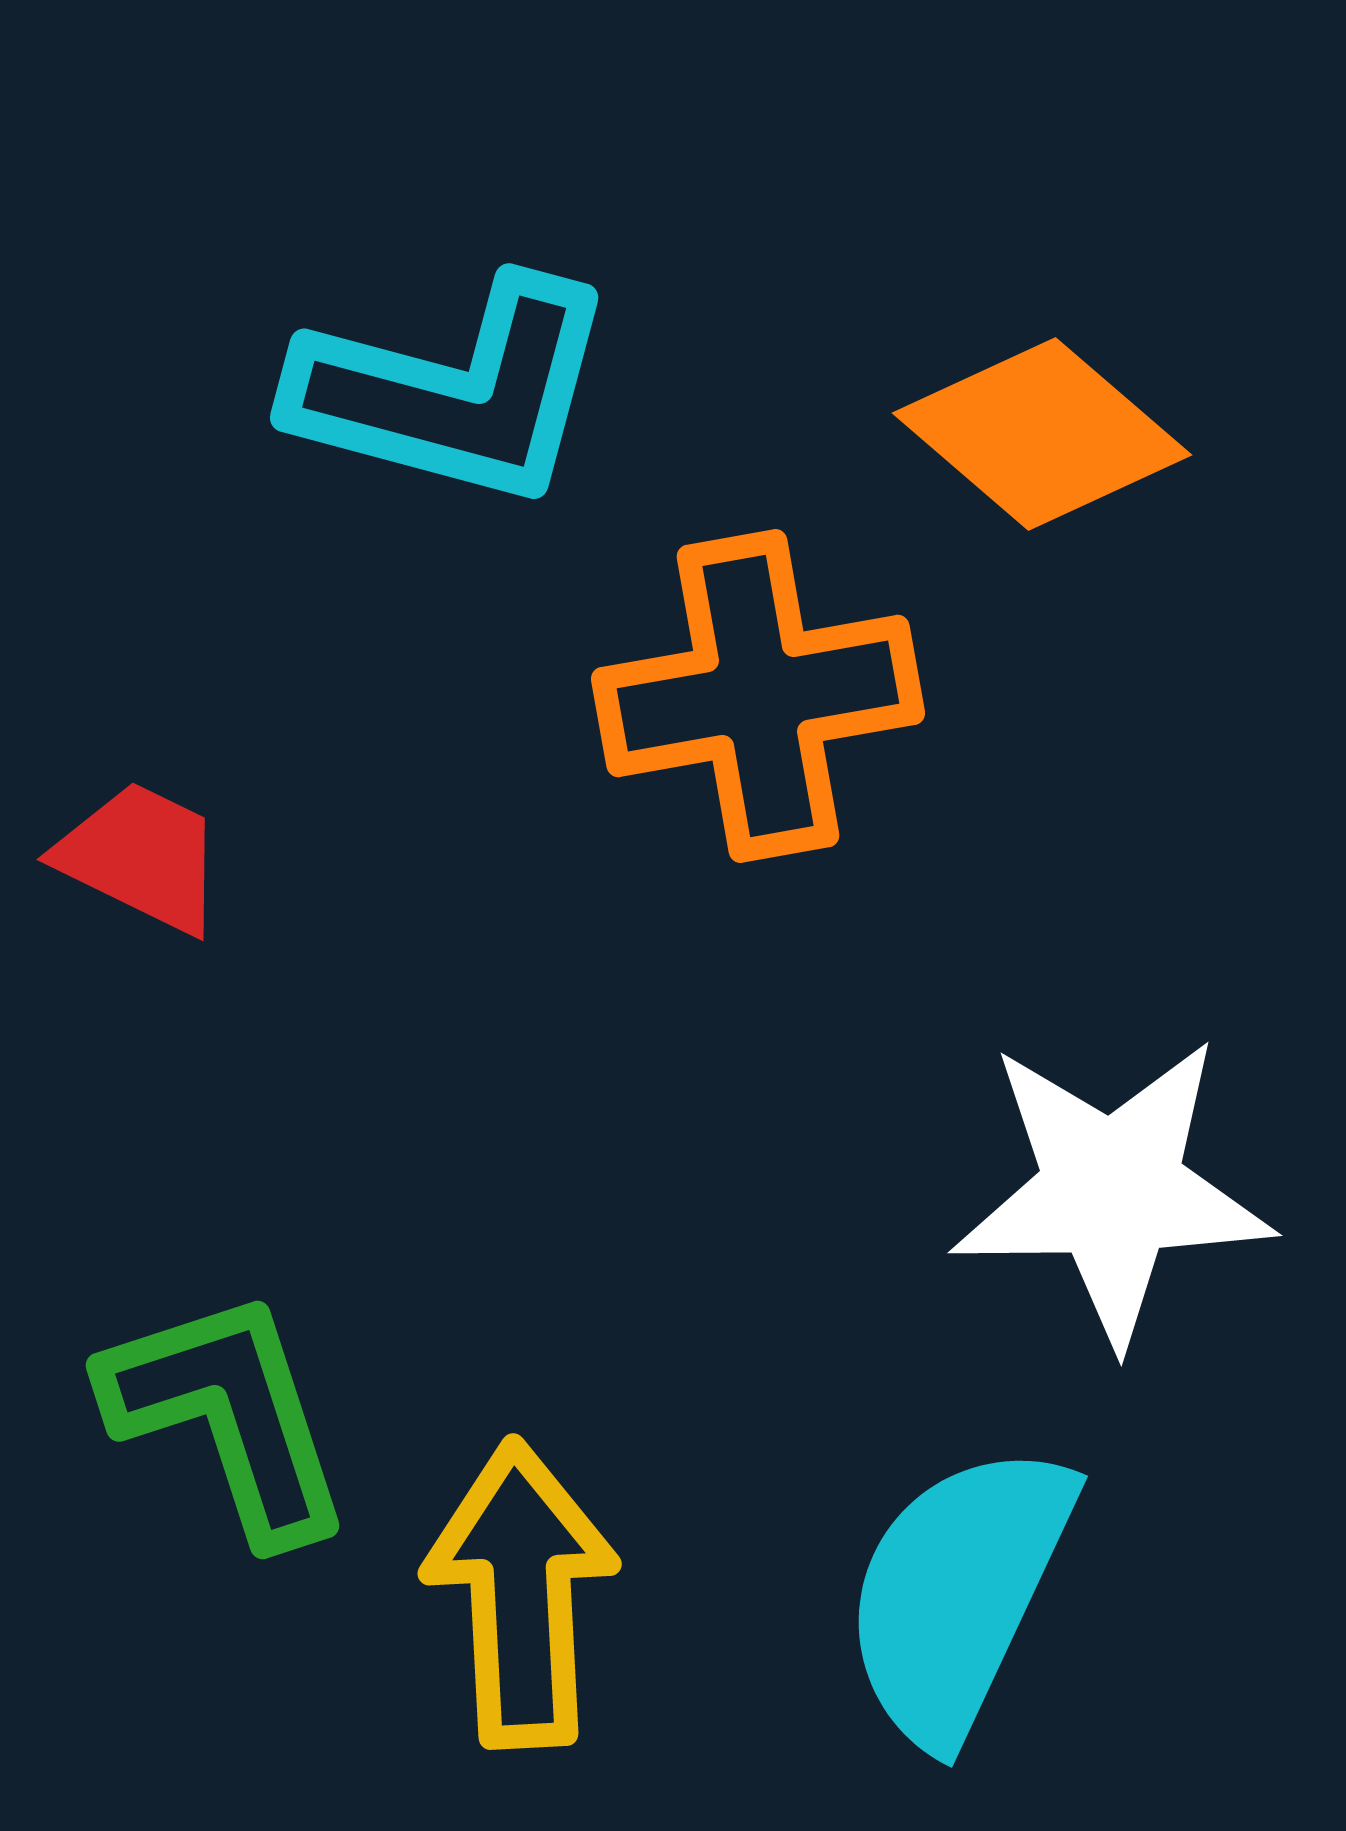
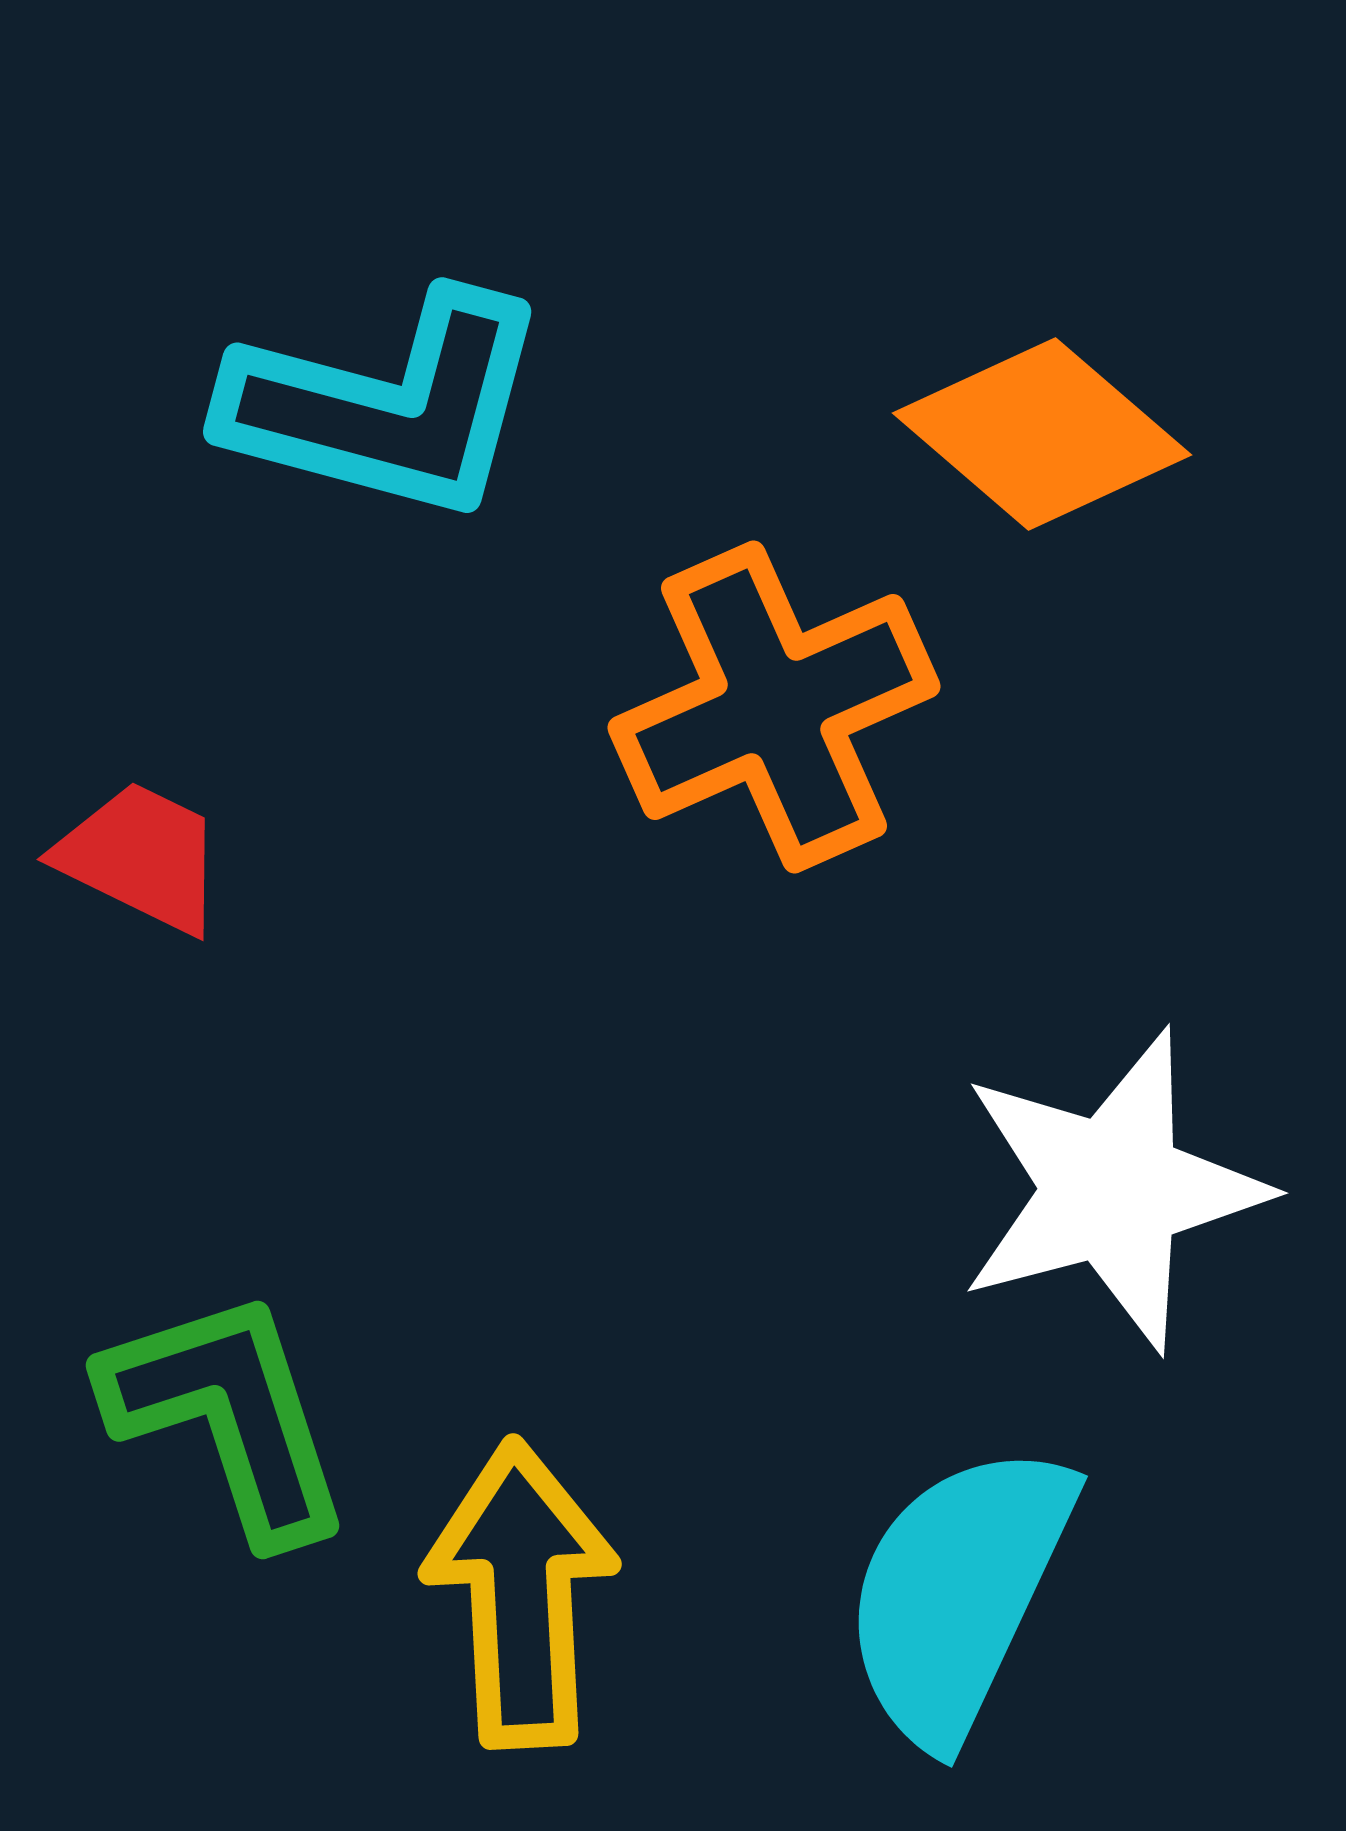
cyan L-shape: moved 67 px left, 14 px down
orange cross: moved 16 px right, 11 px down; rotated 14 degrees counterclockwise
white star: rotated 14 degrees counterclockwise
